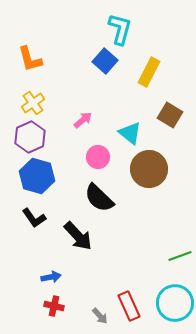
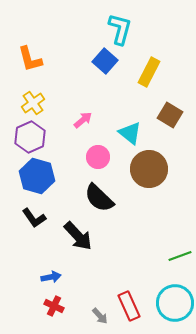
red cross: rotated 12 degrees clockwise
